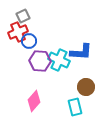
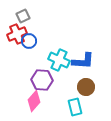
red cross: moved 1 px left, 2 px down
blue L-shape: moved 2 px right, 9 px down
purple hexagon: moved 2 px right, 19 px down
